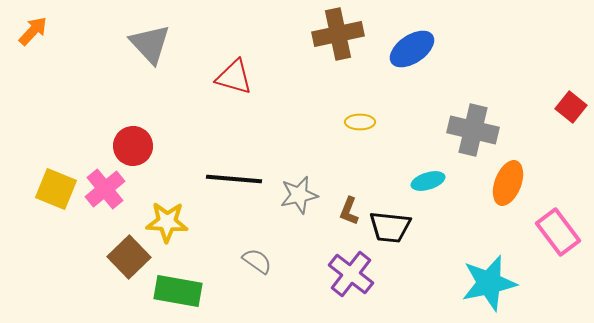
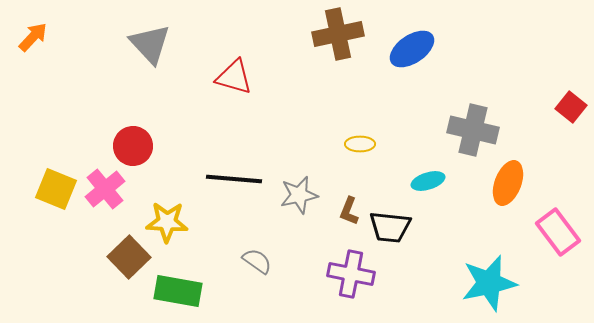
orange arrow: moved 6 px down
yellow ellipse: moved 22 px down
purple cross: rotated 27 degrees counterclockwise
